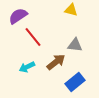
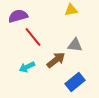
yellow triangle: rotated 24 degrees counterclockwise
purple semicircle: rotated 18 degrees clockwise
brown arrow: moved 2 px up
